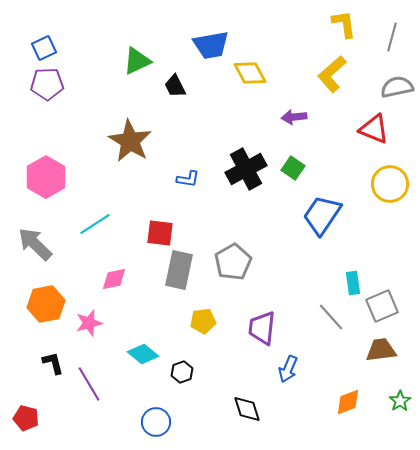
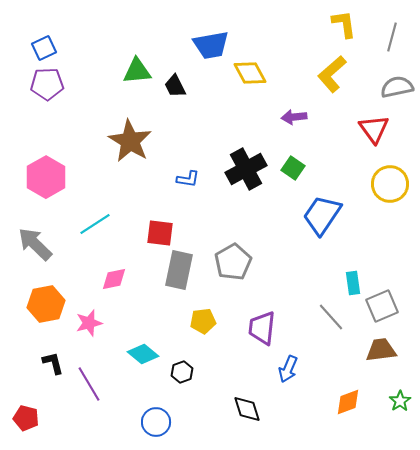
green triangle at (137, 61): moved 10 px down; rotated 20 degrees clockwise
red triangle at (374, 129): rotated 32 degrees clockwise
